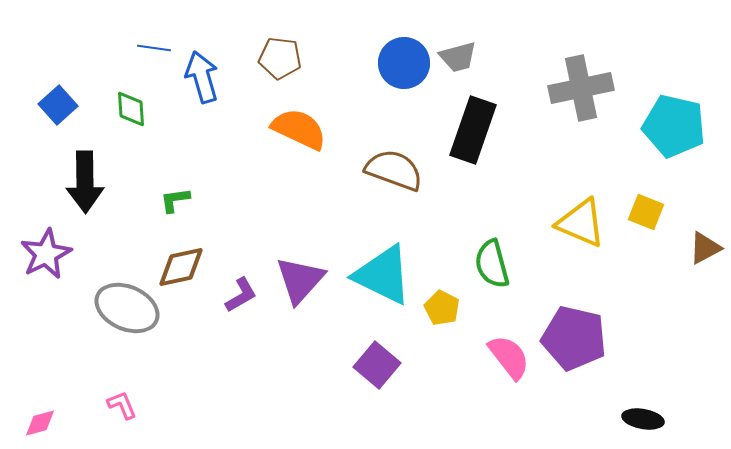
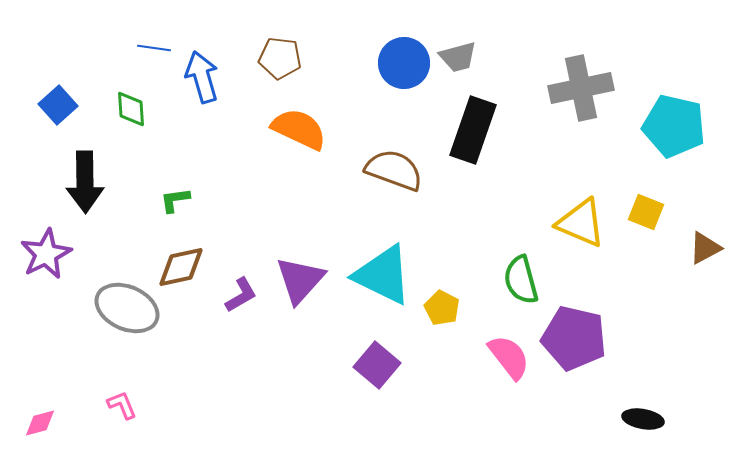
green semicircle: moved 29 px right, 16 px down
